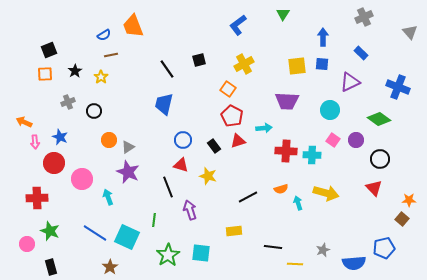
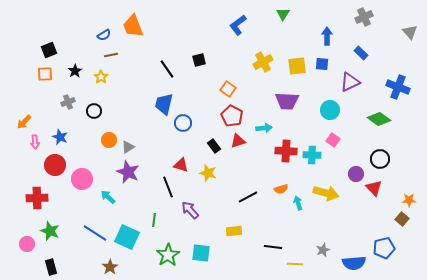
blue arrow at (323, 37): moved 4 px right, 1 px up
yellow cross at (244, 64): moved 19 px right, 2 px up
orange arrow at (24, 122): rotated 70 degrees counterclockwise
blue circle at (183, 140): moved 17 px up
purple circle at (356, 140): moved 34 px down
red circle at (54, 163): moved 1 px right, 2 px down
yellow star at (208, 176): moved 3 px up
cyan arrow at (108, 197): rotated 28 degrees counterclockwise
purple arrow at (190, 210): rotated 24 degrees counterclockwise
